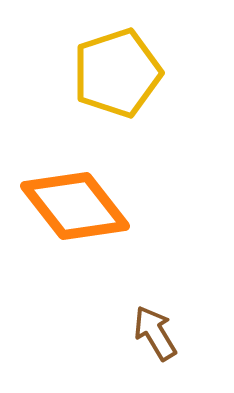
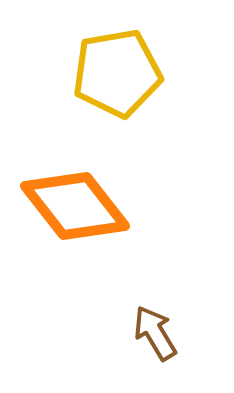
yellow pentagon: rotated 8 degrees clockwise
